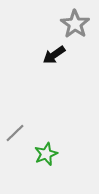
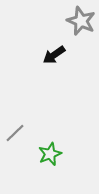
gray star: moved 6 px right, 3 px up; rotated 12 degrees counterclockwise
green star: moved 4 px right
